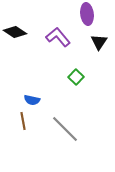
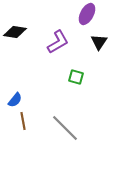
purple ellipse: rotated 35 degrees clockwise
black diamond: rotated 25 degrees counterclockwise
purple L-shape: moved 5 px down; rotated 100 degrees clockwise
green square: rotated 28 degrees counterclockwise
blue semicircle: moved 17 px left; rotated 63 degrees counterclockwise
gray line: moved 1 px up
